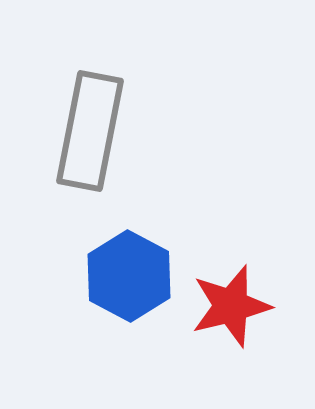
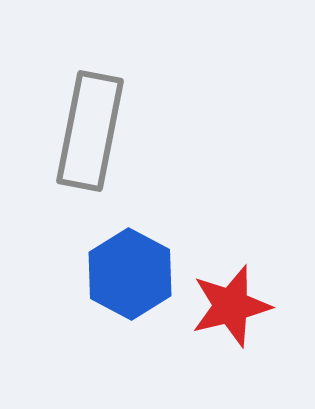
blue hexagon: moved 1 px right, 2 px up
